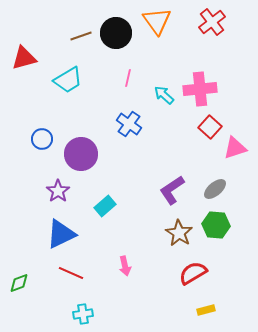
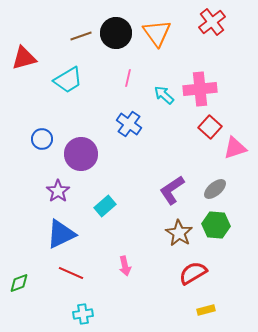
orange triangle: moved 12 px down
